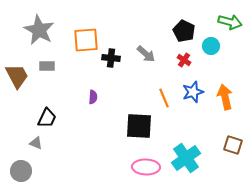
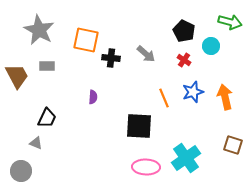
orange square: rotated 16 degrees clockwise
